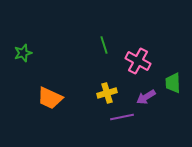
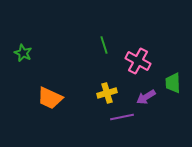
green star: rotated 30 degrees counterclockwise
